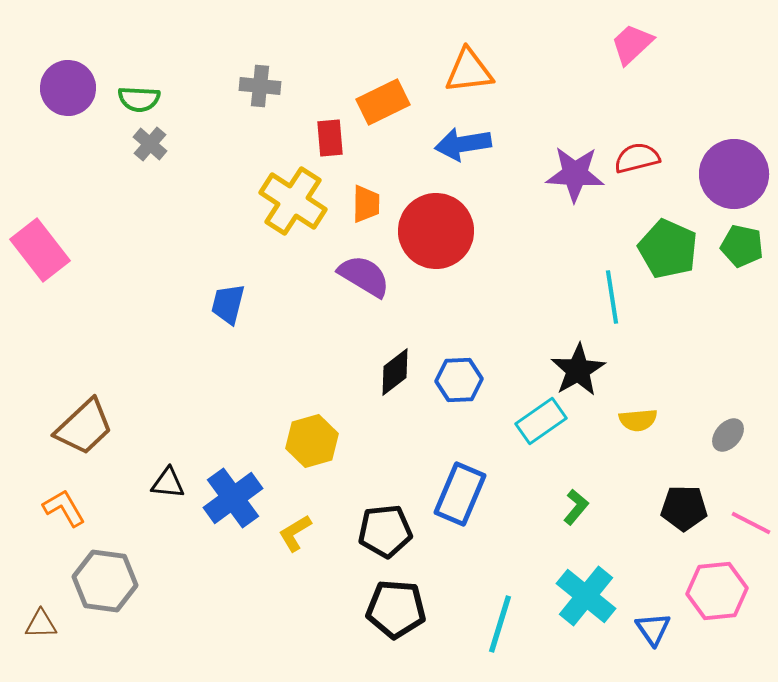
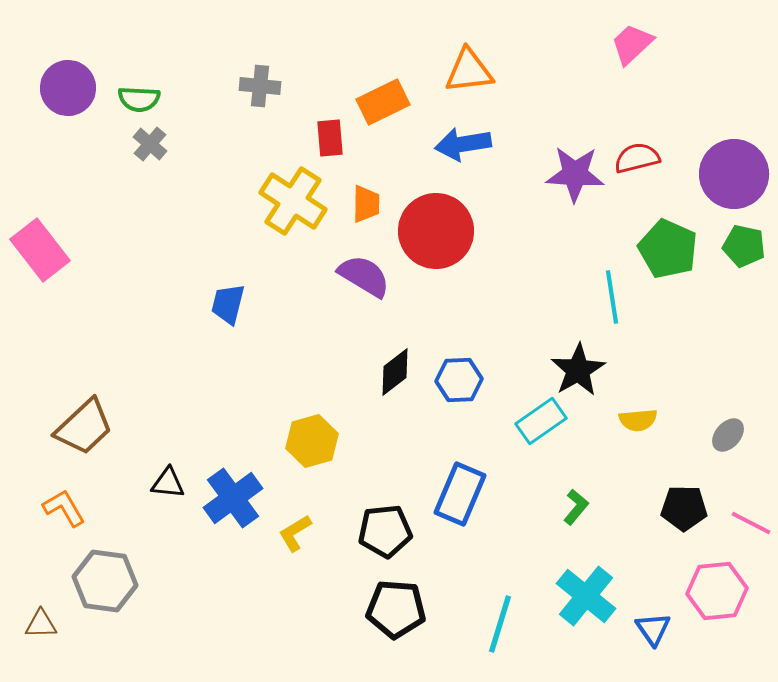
green pentagon at (742, 246): moved 2 px right
